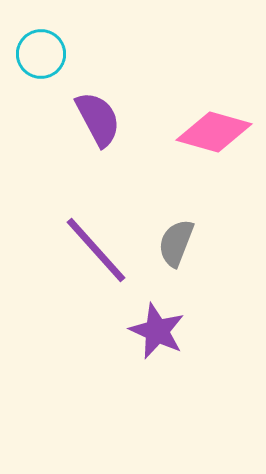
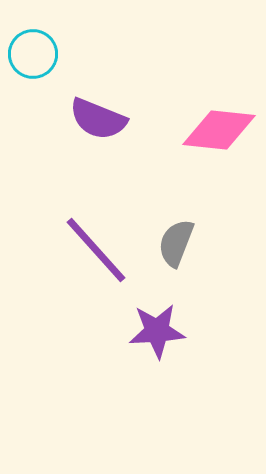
cyan circle: moved 8 px left
purple semicircle: rotated 140 degrees clockwise
pink diamond: moved 5 px right, 2 px up; rotated 10 degrees counterclockwise
purple star: rotated 28 degrees counterclockwise
